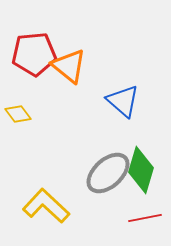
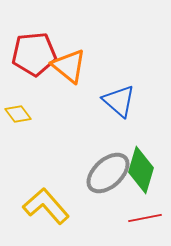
blue triangle: moved 4 px left
yellow L-shape: rotated 6 degrees clockwise
